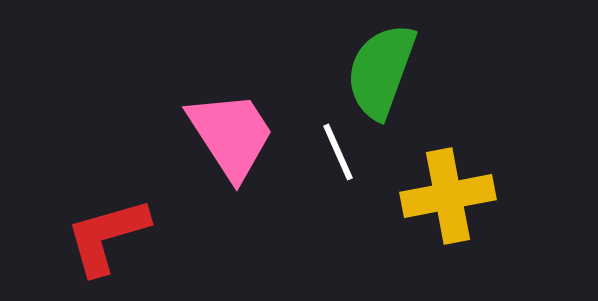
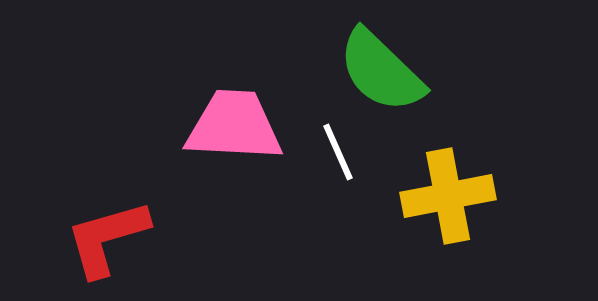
green semicircle: rotated 66 degrees counterclockwise
pink trapezoid: moved 3 px right, 9 px up; rotated 54 degrees counterclockwise
red L-shape: moved 2 px down
